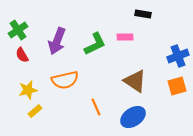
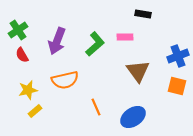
green L-shape: rotated 15 degrees counterclockwise
brown triangle: moved 3 px right, 10 px up; rotated 20 degrees clockwise
orange square: rotated 30 degrees clockwise
